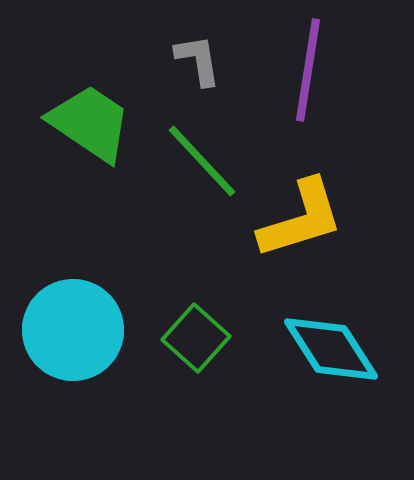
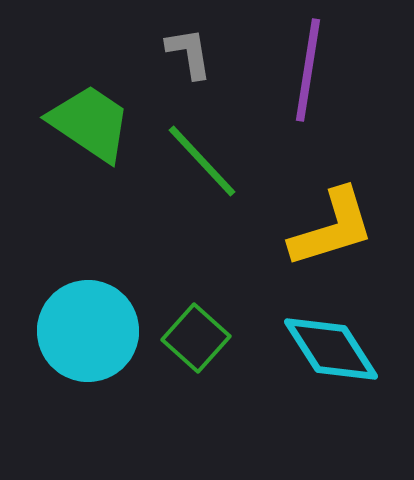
gray L-shape: moved 9 px left, 7 px up
yellow L-shape: moved 31 px right, 9 px down
cyan circle: moved 15 px right, 1 px down
